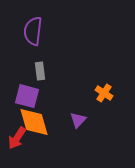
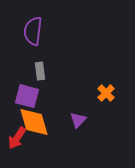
orange cross: moved 2 px right; rotated 12 degrees clockwise
